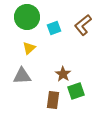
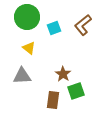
yellow triangle: rotated 40 degrees counterclockwise
